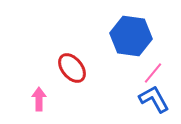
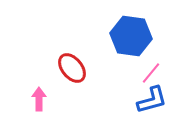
pink line: moved 2 px left
blue L-shape: moved 2 px left, 1 px down; rotated 104 degrees clockwise
